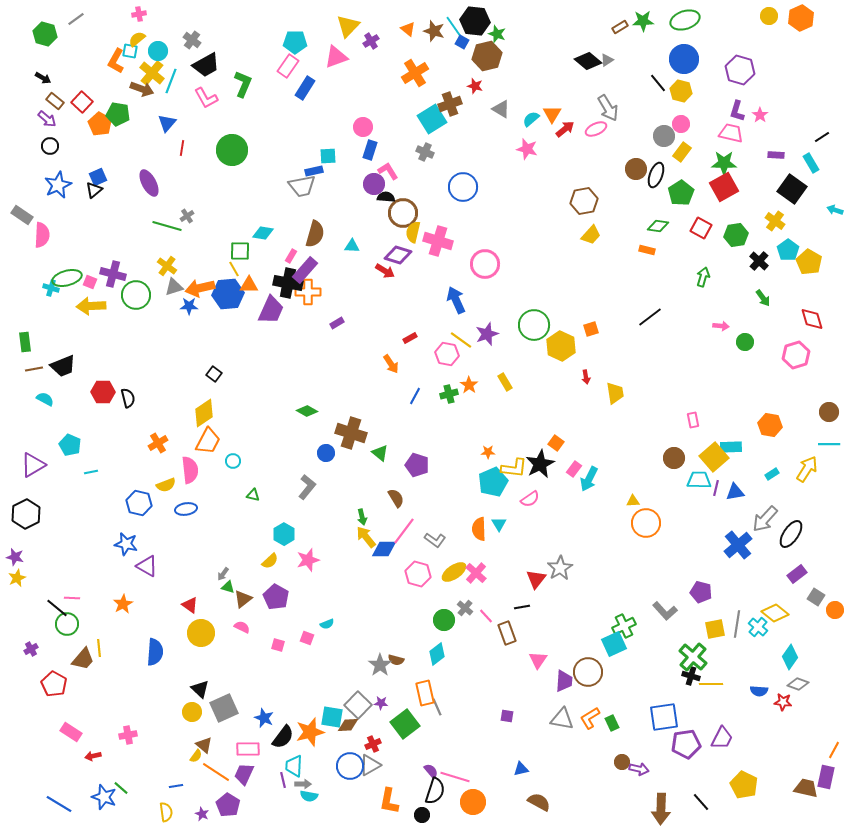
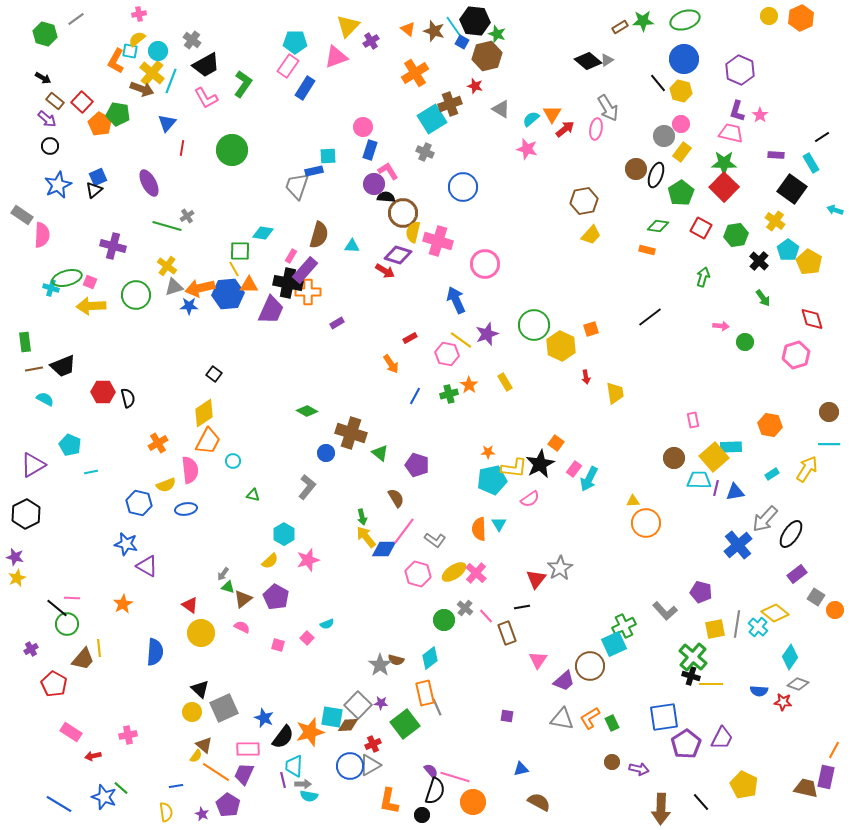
purple hexagon at (740, 70): rotated 8 degrees clockwise
green L-shape at (243, 84): rotated 12 degrees clockwise
pink ellipse at (596, 129): rotated 55 degrees counterclockwise
gray trapezoid at (302, 186): moved 5 px left; rotated 120 degrees clockwise
red square at (724, 187): rotated 16 degrees counterclockwise
brown semicircle at (315, 234): moved 4 px right, 1 px down
purple cross at (113, 274): moved 28 px up
cyan pentagon at (493, 482): moved 1 px left, 2 px up; rotated 12 degrees clockwise
pink square at (307, 638): rotated 24 degrees clockwise
cyan diamond at (437, 654): moved 7 px left, 4 px down
brown circle at (588, 672): moved 2 px right, 6 px up
purple trapezoid at (564, 681): rotated 45 degrees clockwise
purple pentagon at (686, 744): rotated 24 degrees counterclockwise
brown circle at (622, 762): moved 10 px left
